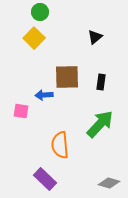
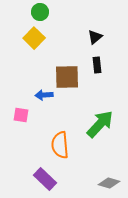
black rectangle: moved 4 px left, 17 px up; rotated 14 degrees counterclockwise
pink square: moved 4 px down
